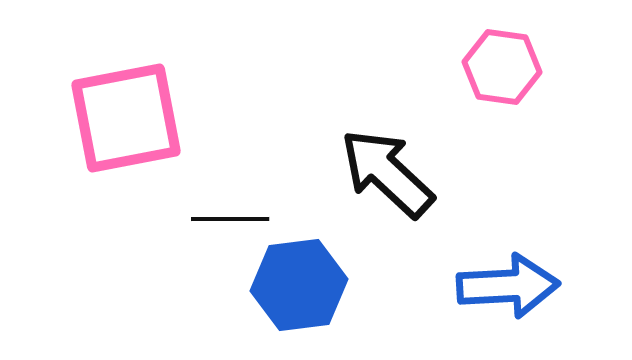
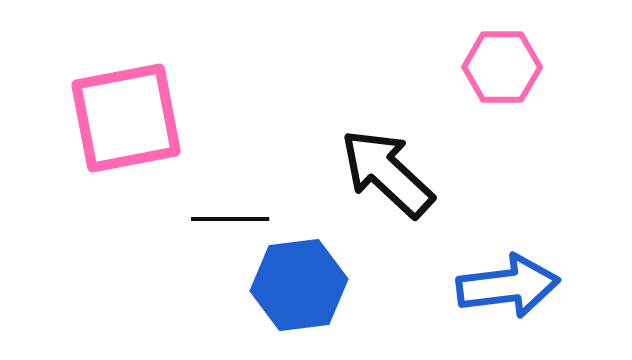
pink hexagon: rotated 8 degrees counterclockwise
blue arrow: rotated 4 degrees counterclockwise
